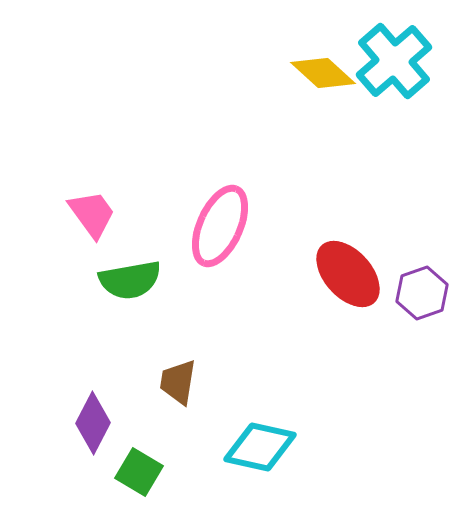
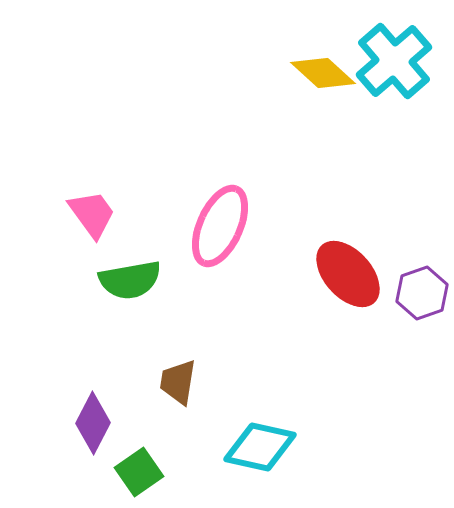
green square: rotated 24 degrees clockwise
